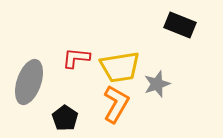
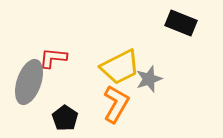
black rectangle: moved 1 px right, 2 px up
red L-shape: moved 23 px left
yellow trapezoid: rotated 18 degrees counterclockwise
gray star: moved 8 px left, 5 px up
